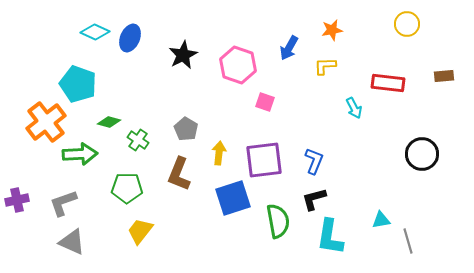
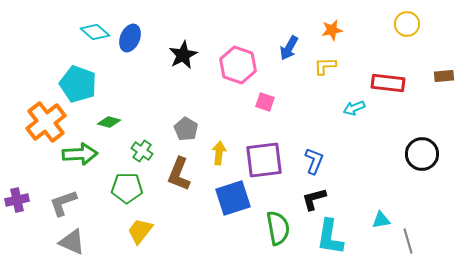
cyan diamond: rotated 16 degrees clockwise
cyan arrow: rotated 95 degrees clockwise
green cross: moved 4 px right, 11 px down
green semicircle: moved 7 px down
